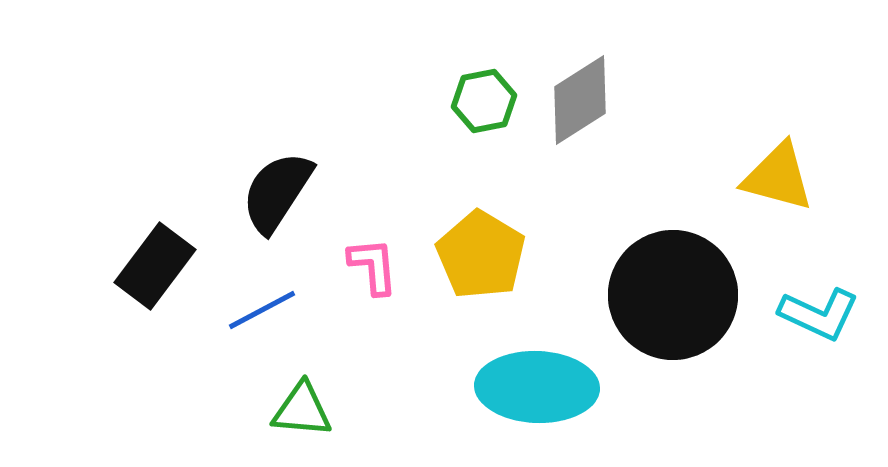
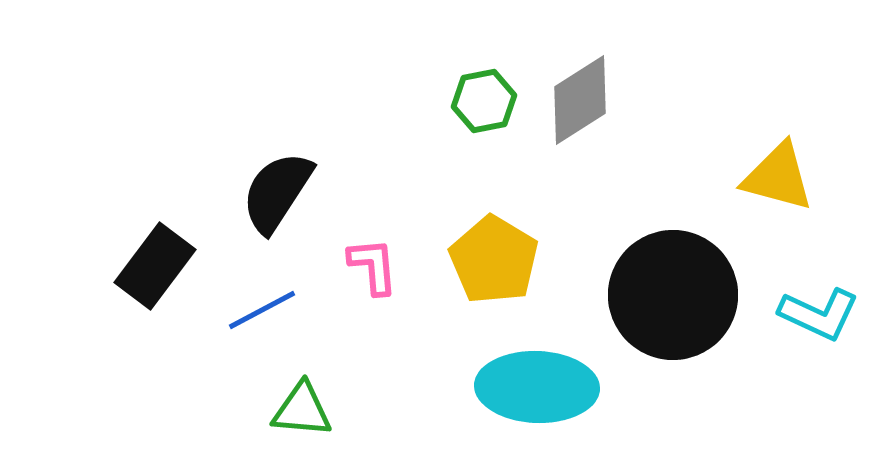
yellow pentagon: moved 13 px right, 5 px down
